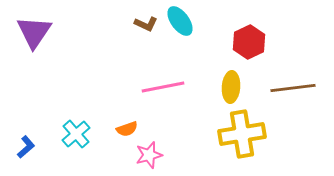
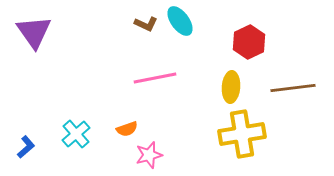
purple triangle: rotated 9 degrees counterclockwise
pink line: moved 8 px left, 9 px up
